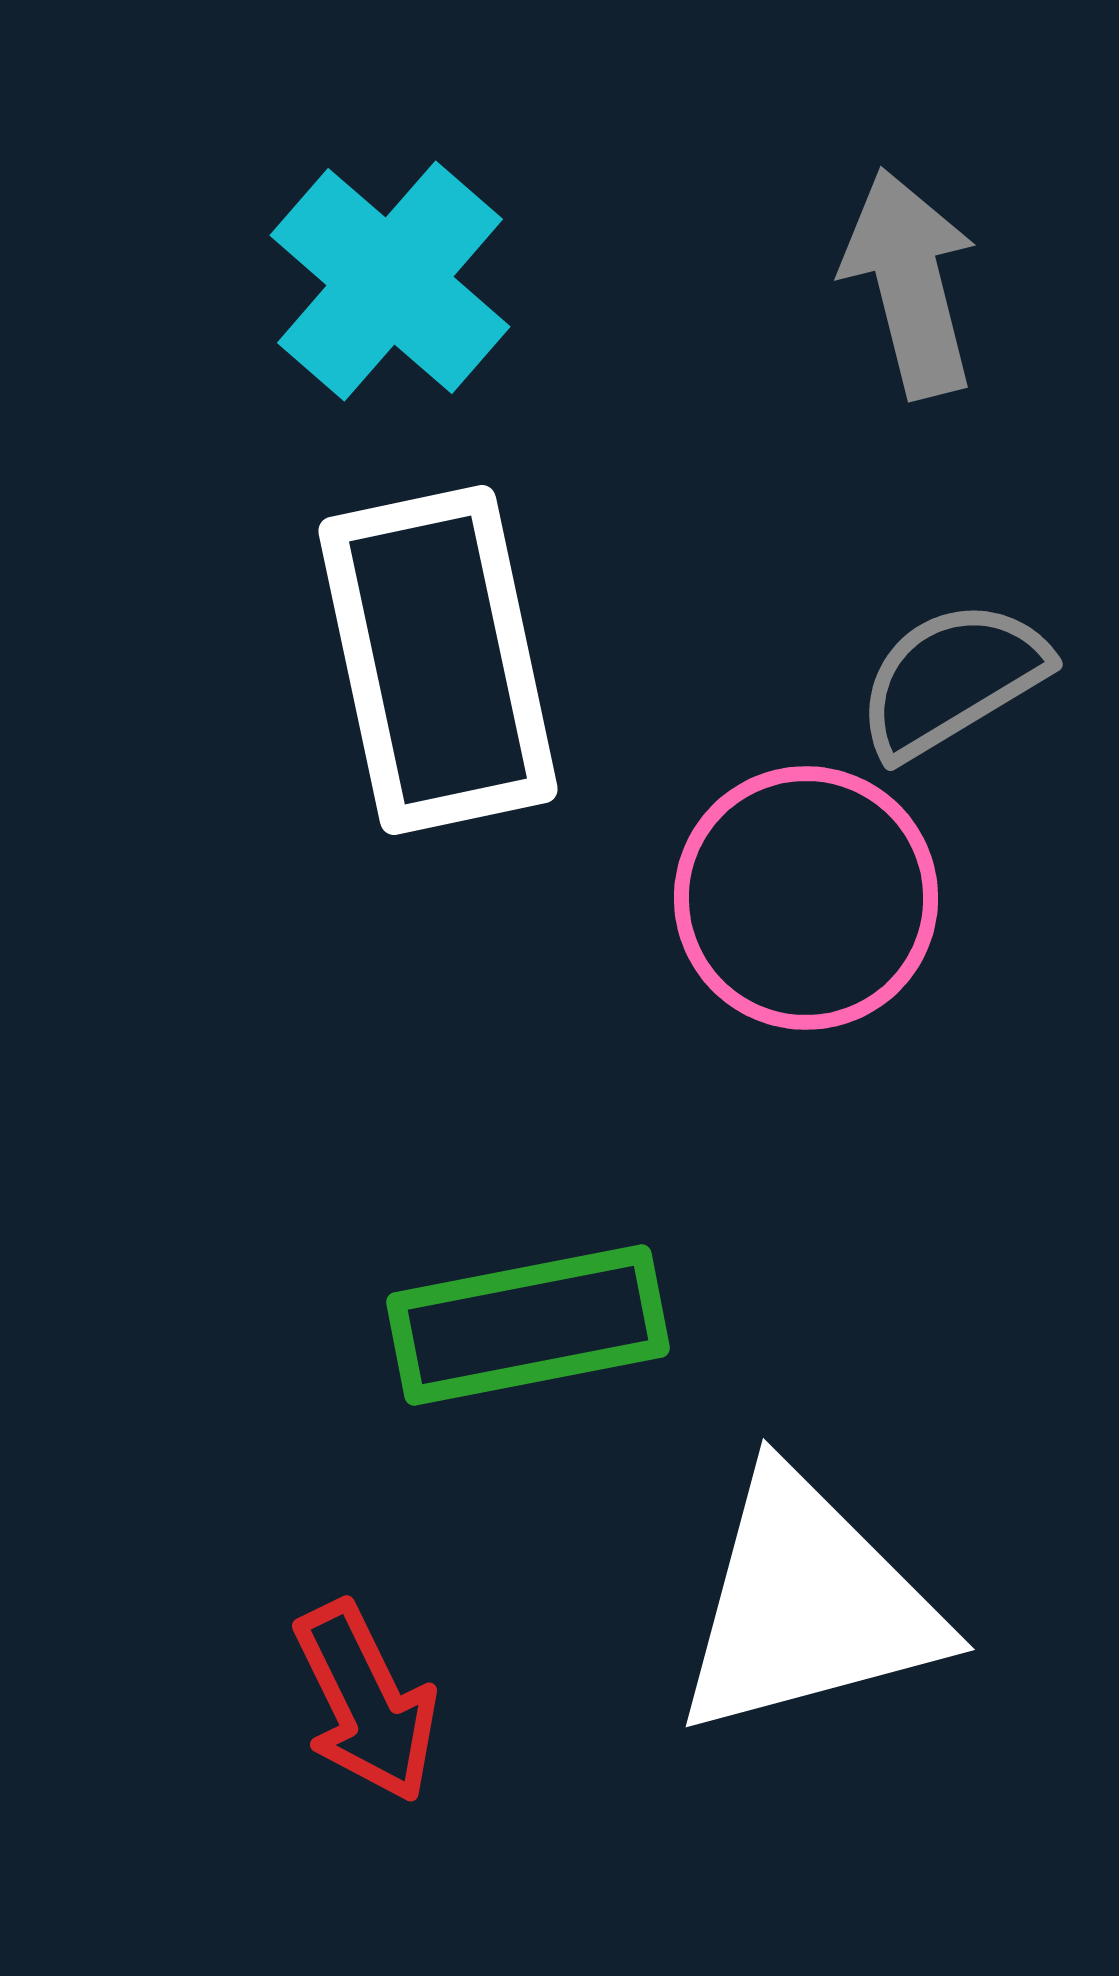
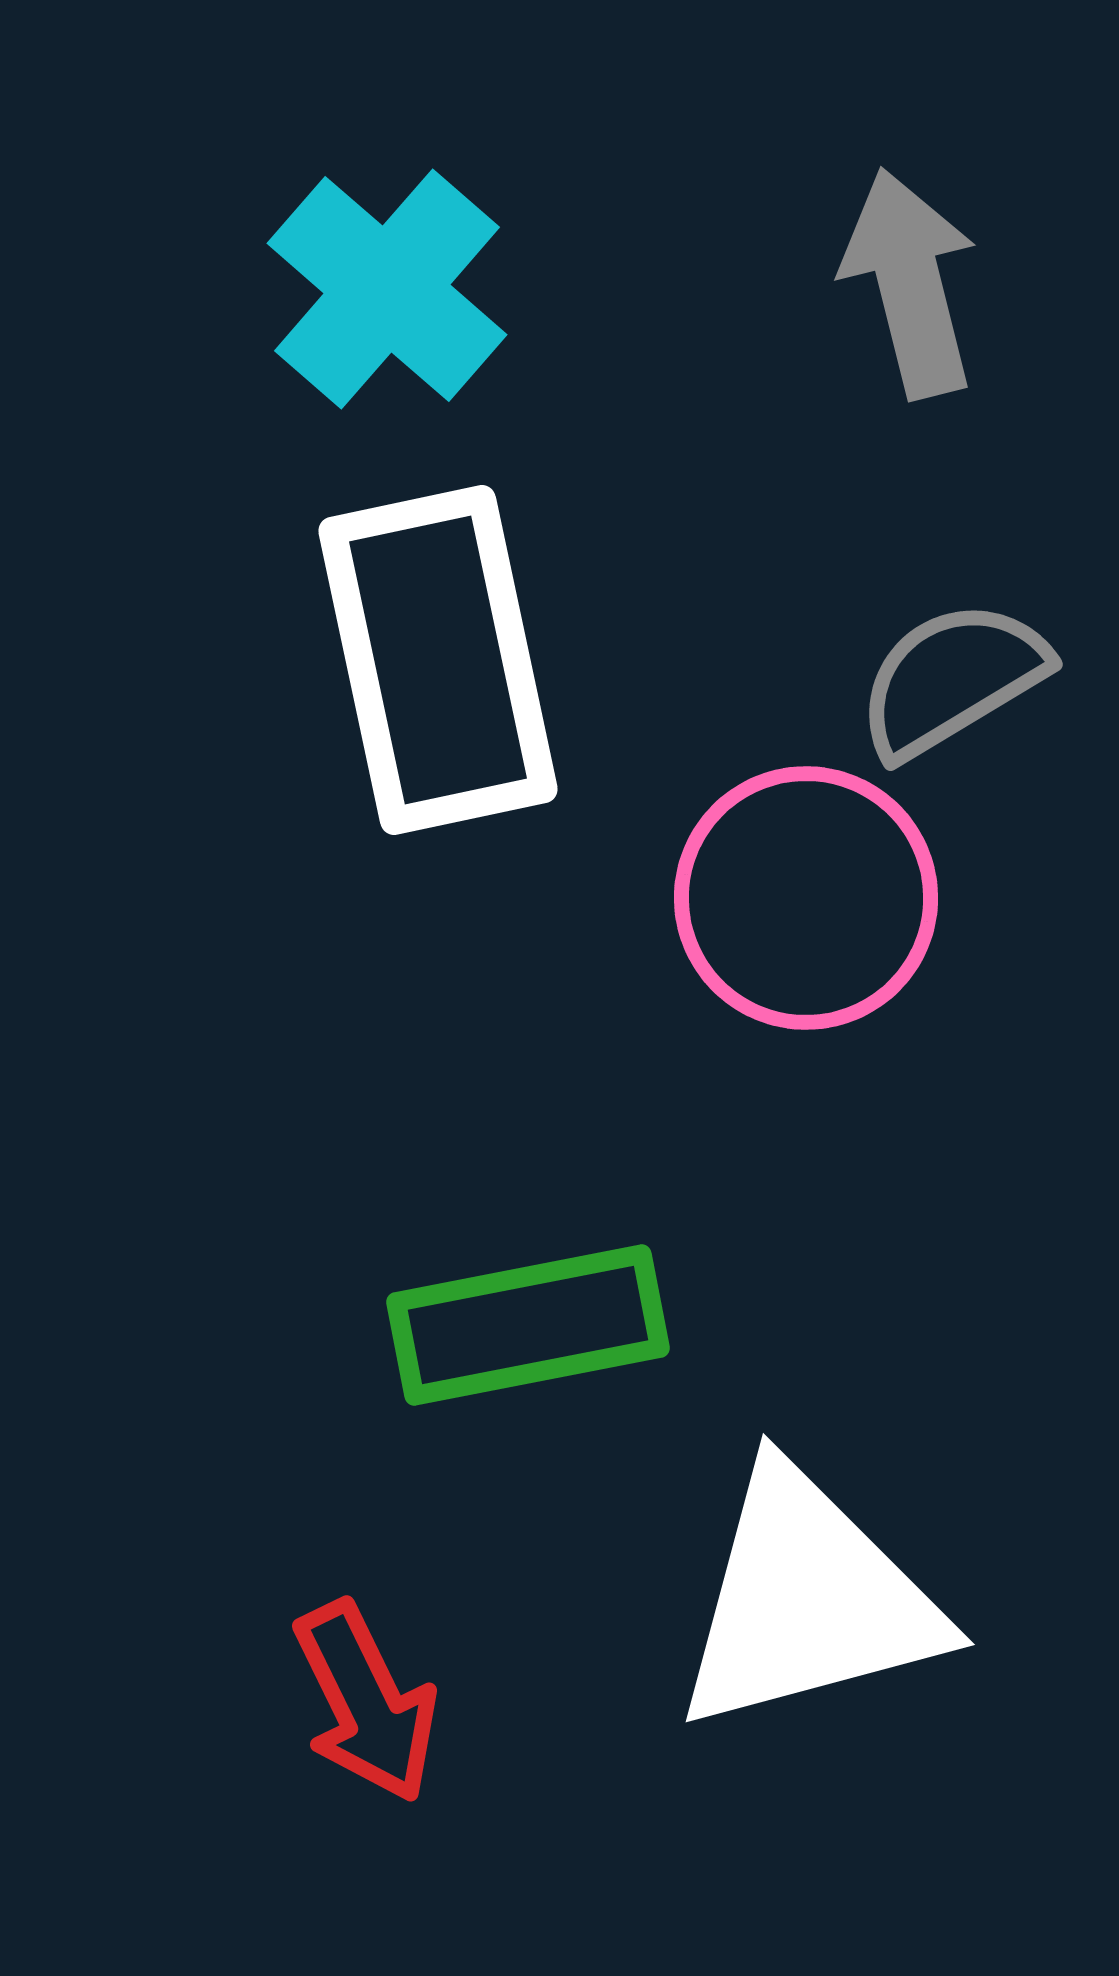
cyan cross: moved 3 px left, 8 px down
white triangle: moved 5 px up
